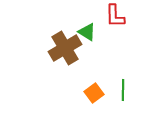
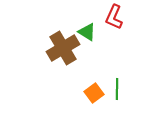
red L-shape: moved 1 px left, 1 px down; rotated 25 degrees clockwise
brown cross: moved 2 px left
green line: moved 6 px left, 1 px up
